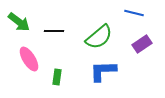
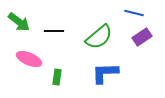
purple rectangle: moved 7 px up
pink ellipse: rotated 35 degrees counterclockwise
blue L-shape: moved 2 px right, 2 px down
